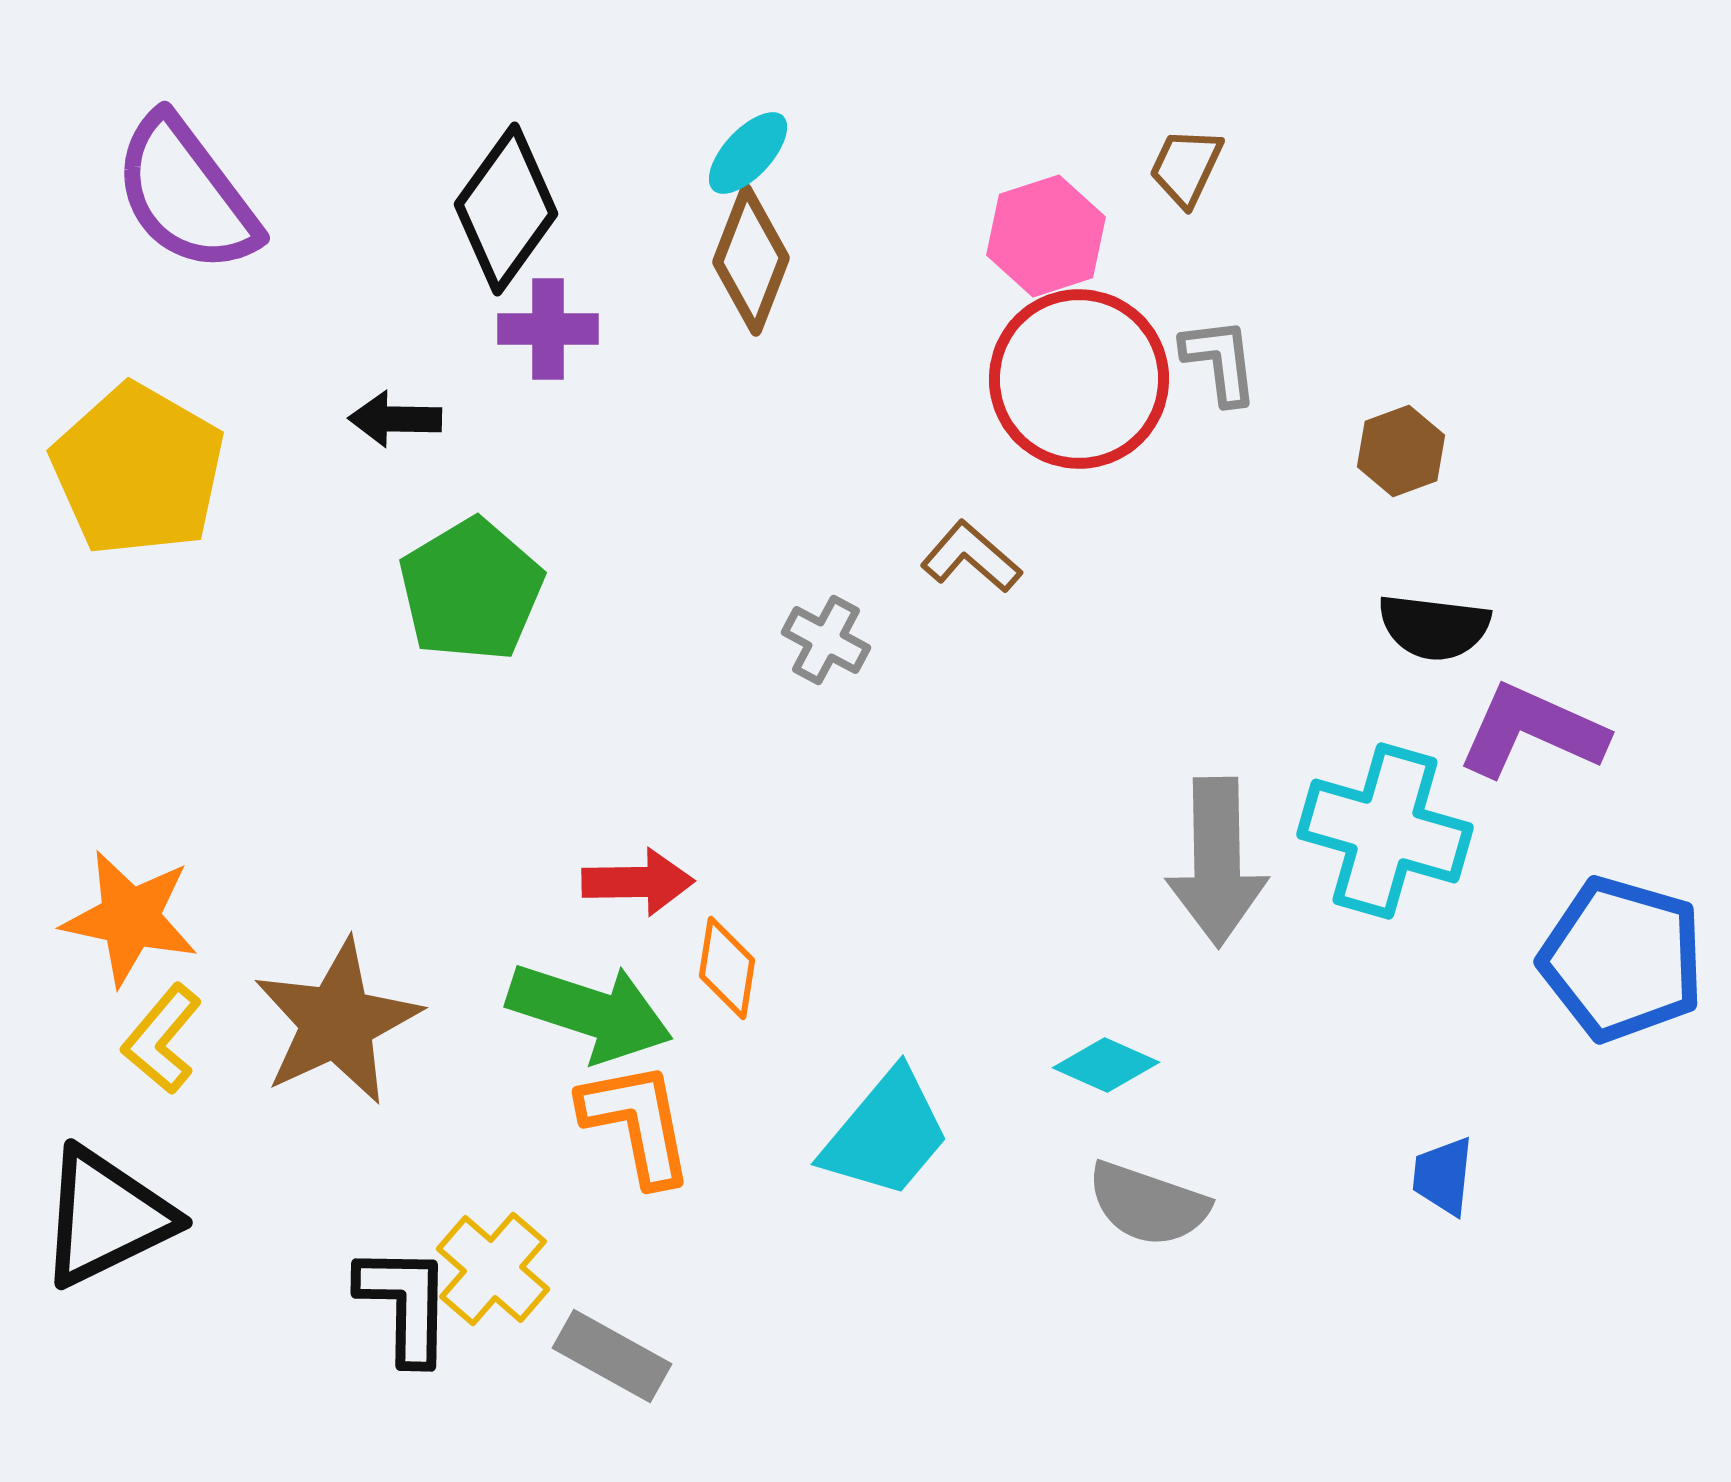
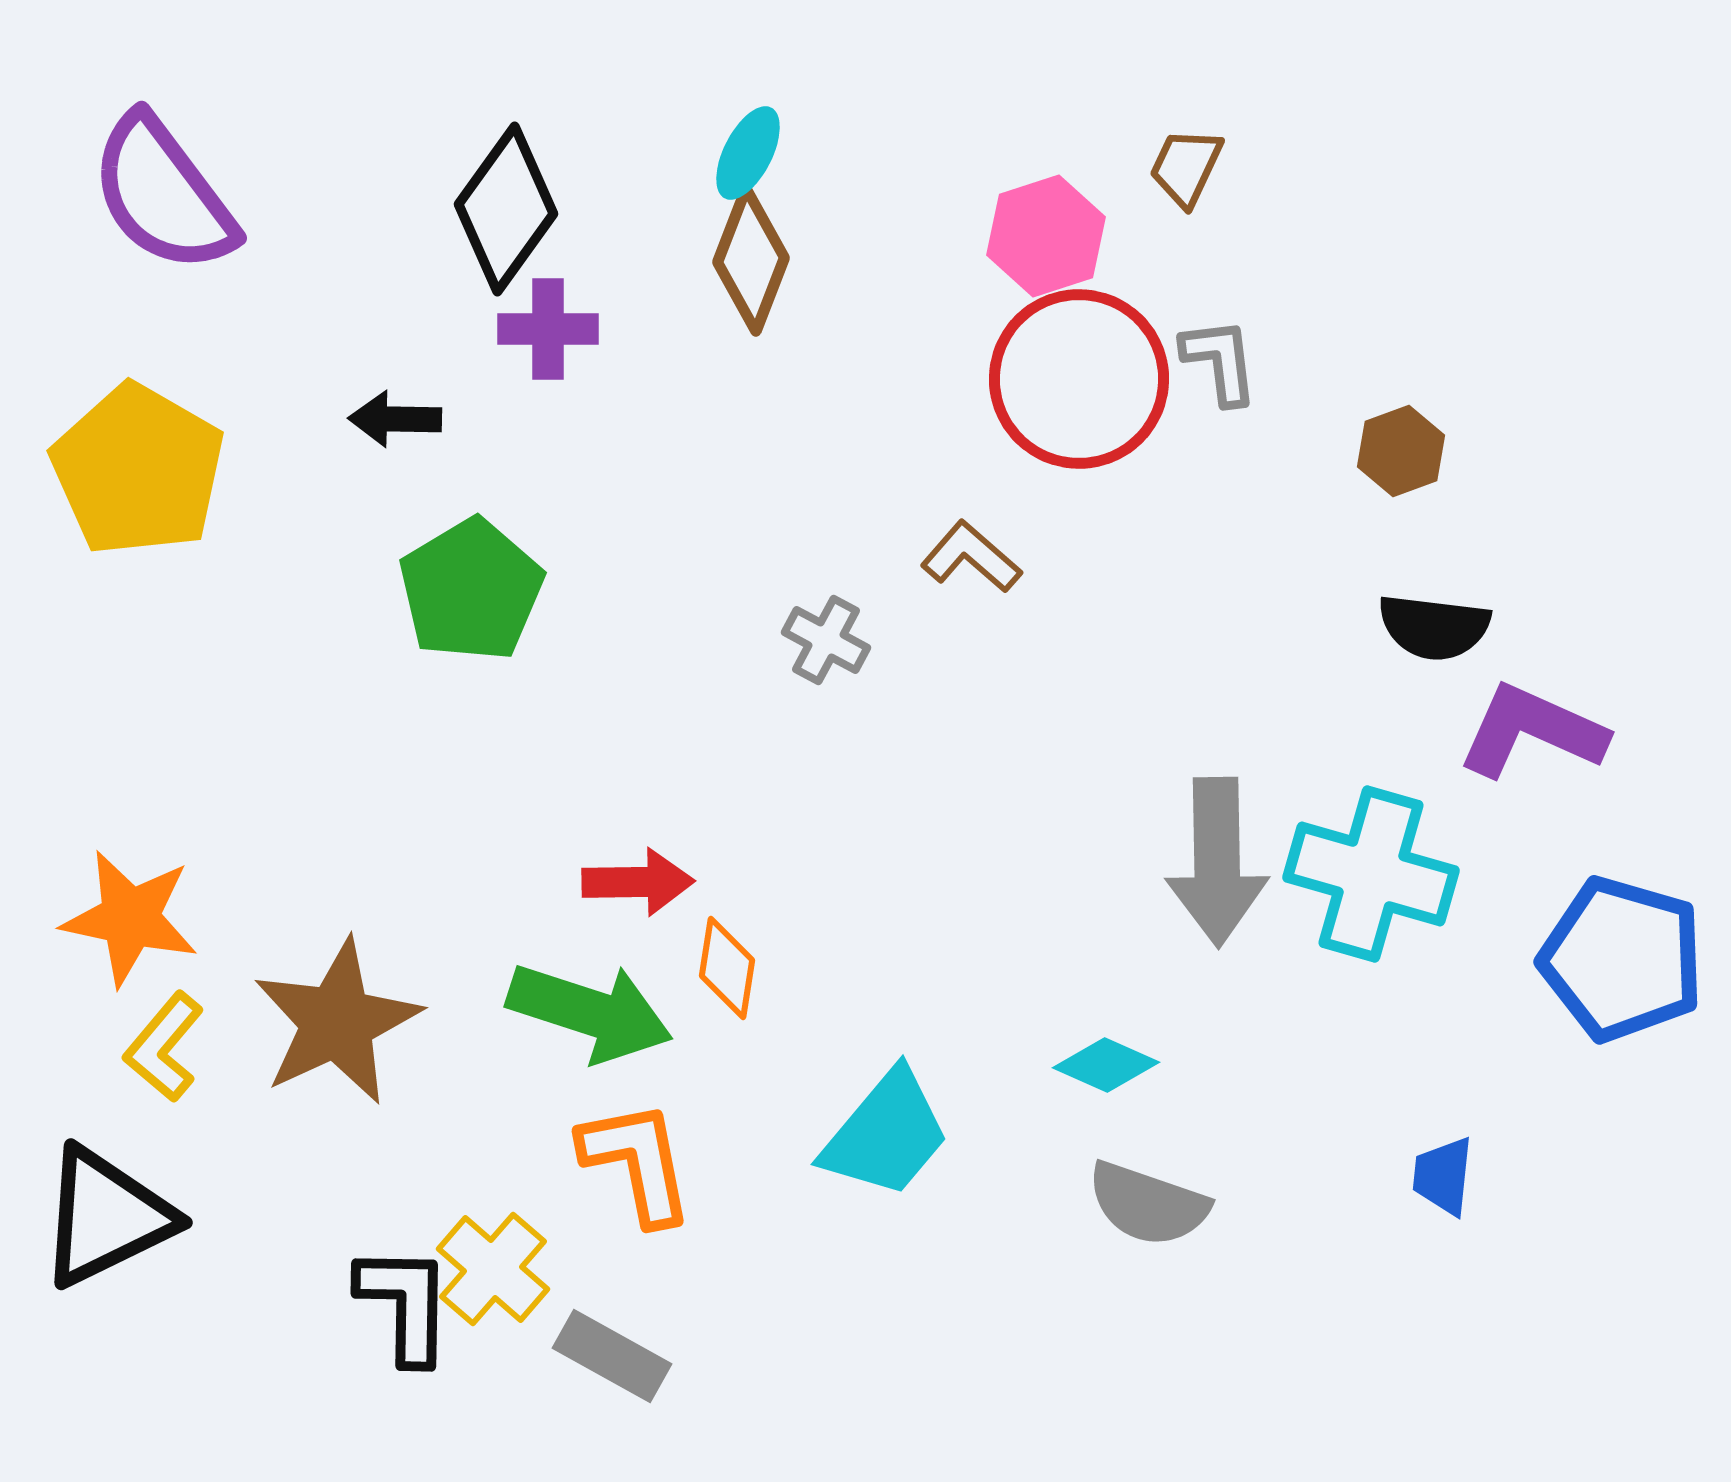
cyan ellipse: rotated 16 degrees counterclockwise
purple semicircle: moved 23 px left
cyan cross: moved 14 px left, 43 px down
yellow L-shape: moved 2 px right, 8 px down
orange L-shape: moved 39 px down
